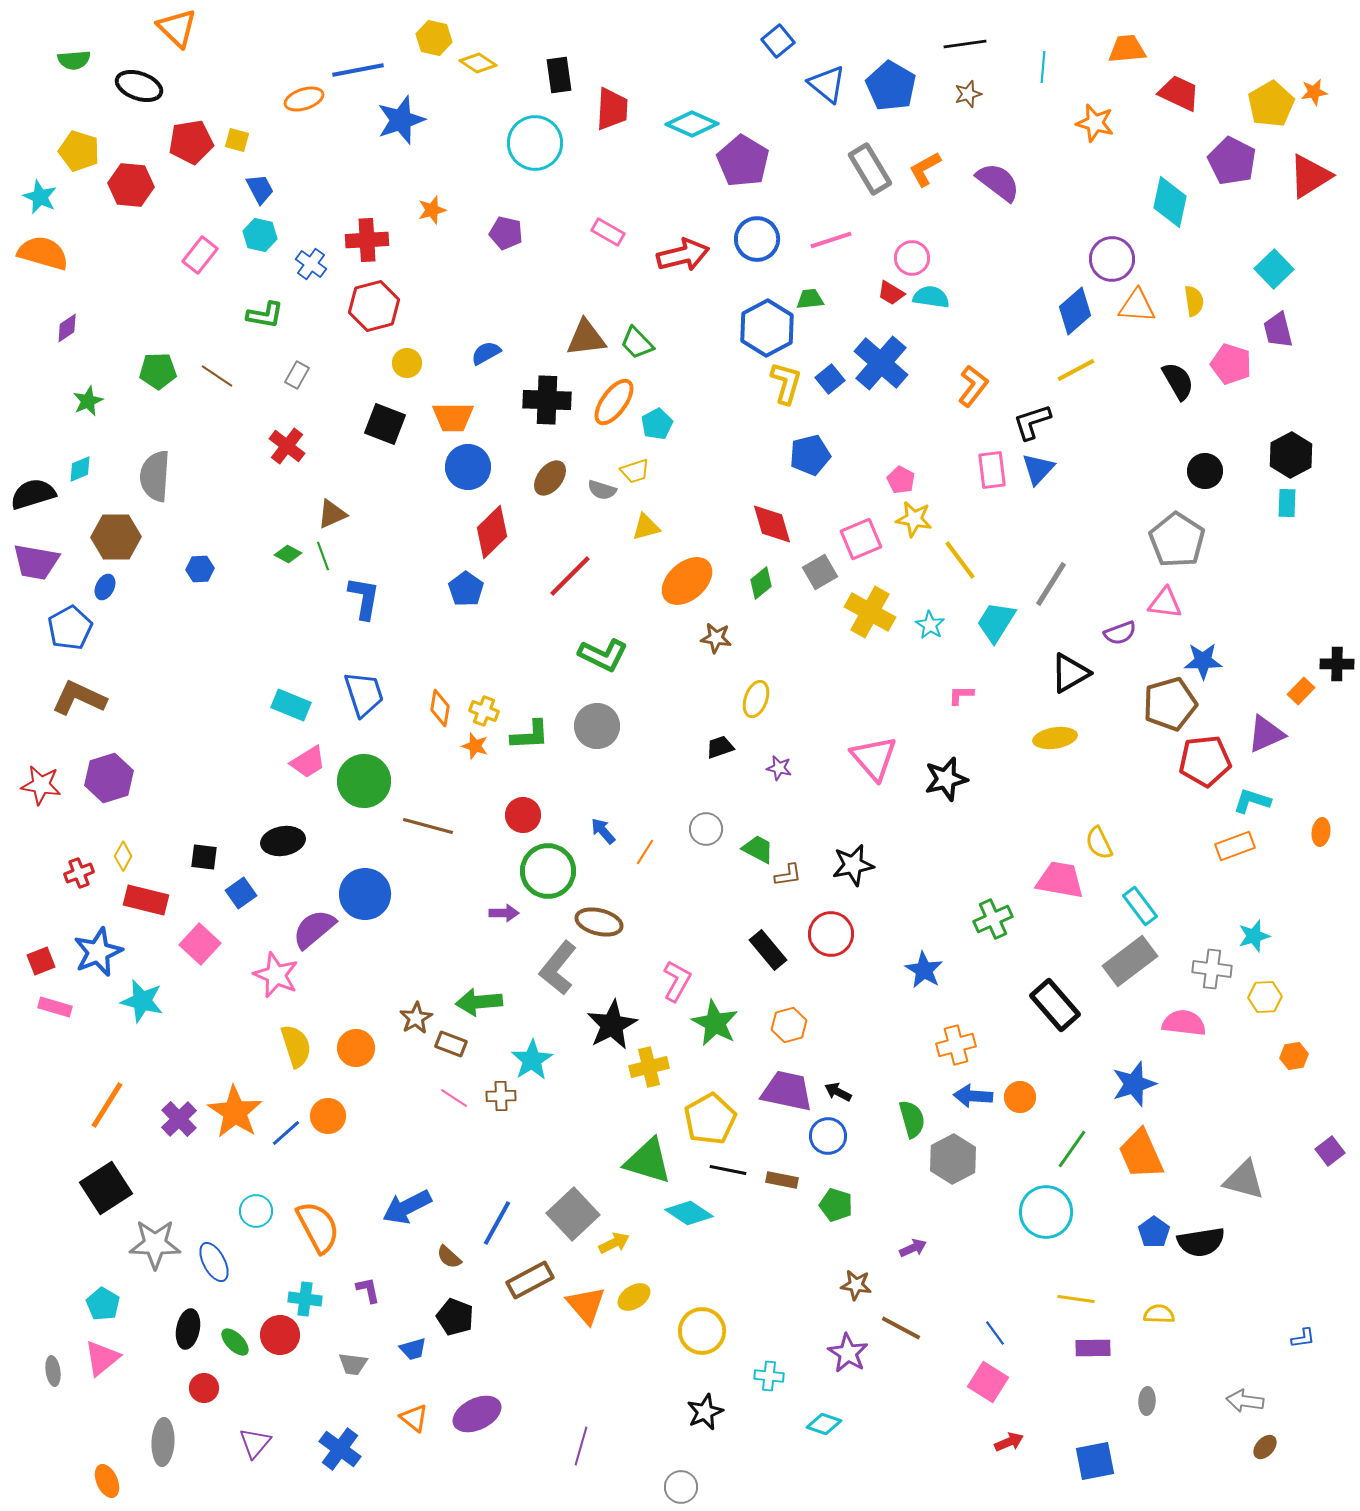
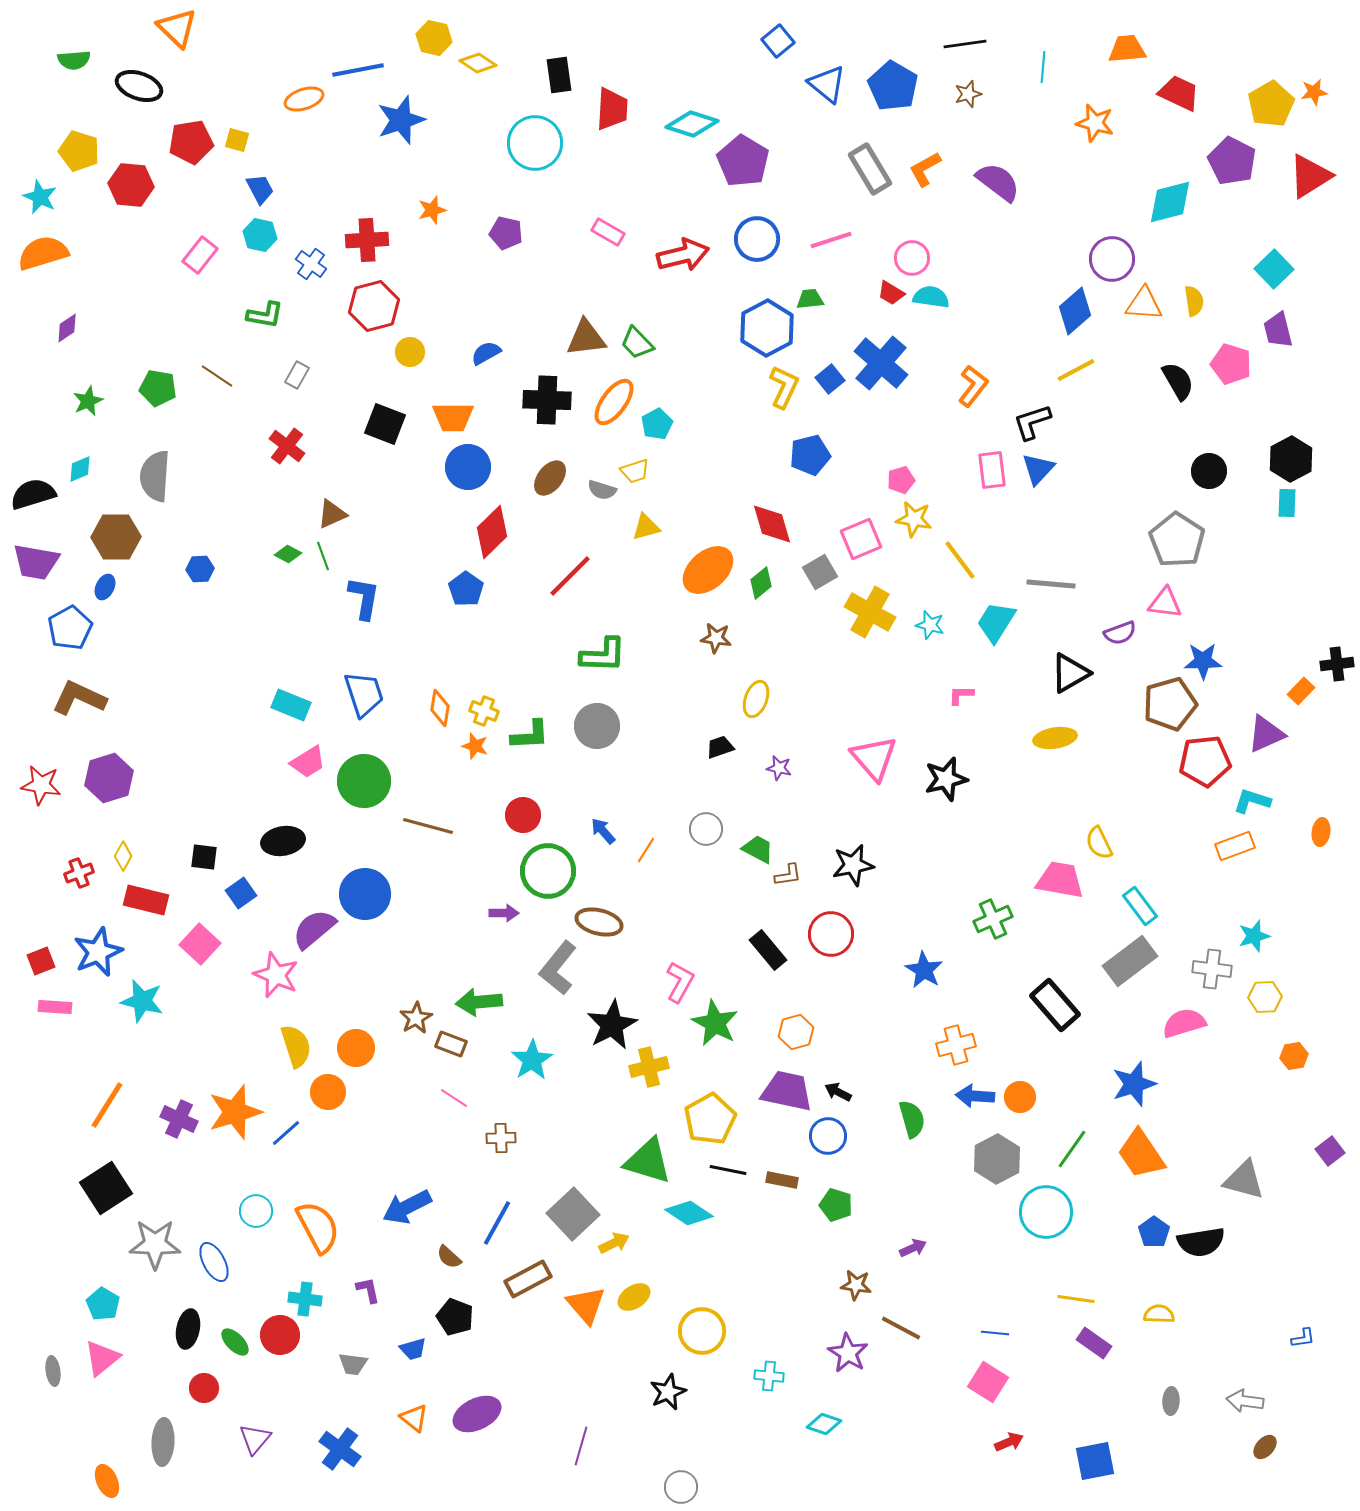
blue pentagon at (891, 86): moved 2 px right
cyan diamond at (692, 124): rotated 6 degrees counterclockwise
cyan diamond at (1170, 202): rotated 63 degrees clockwise
orange semicircle at (43, 253): rotated 33 degrees counterclockwise
orange triangle at (1137, 306): moved 7 px right, 2 px up
yellow circle at (407, 363): moved 3 px right, 11 px up
green pentagon at (158, 371): moved 17 px down; rotated 12 degrees clockwise
yellow L-shape at (786, 383): moved 2 px left, 4 px down; rotated 9 degrees clockwise
black hexagon at (1291, 455): moved 4 px down
black circle at (1205, 471): moved 4 px right
pink pentagon at (901, 480): rotated 28 degrees clockwise
orange ellipse at (687, 581): moved 21 px right, 11 px up
gray line at (1051, 584): rotated 63 degrees clockwise
cyan star at (930, 625): rotated 16 degrees counterclockwise
green L-shape at (603, 655): rotated 24 degrees counterclockwise
black cross at (1337, 664): rotated 8 degrees counterclockwise
orange line at (645, 852): moved 1 px right, 2 px up
pink L-shape at (677, 981): moved 3 px right, 1 px down
pink rectangle at (55, 1007): rotated 12 degrees counterclockwise
pink semicircle at (1184, 1023): rotated 24 degrees counterclockwise
orange hexagon at (789, 1025): moved 7 px right, 7 px down
brown cross at (501, 1096): moved 42 px down
blue arrow at (973, 1096): moved 2 px right
orange star at (235, 1112): rotated 22 degrees clockwise
orange circle at (328, 1116): moved 24 px up
purple cross at (179, 1119): rotated 21 degrees counterclockwise
orange trapezoid at (1141, 1154): rotated 10 degrees counterclockwise
gray hexagon at (953, 1159): moved 44 px right
brown rectangle at (530, 1280): moved 2 px left, 1 px up
blue line at (995, 1333): rotated 48 degrees counterclockwise
purple rectangle at (1093, 1348): moved 1 px right, 5 px up; rotated 36 degrees clockwise
gray ellipse at (1147, 1401): moved 24 px right
black star at (705, 1412): moved 37 px left, 20 px up
purple triangle at (255, 1443): moved 4 px up
